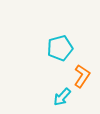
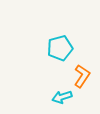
cyan arrow: rotated 30 degrees clockwise
